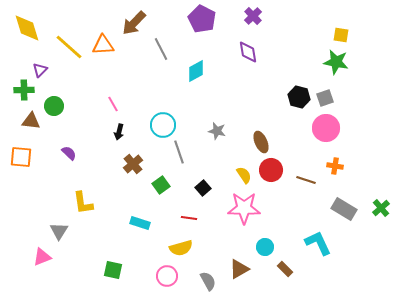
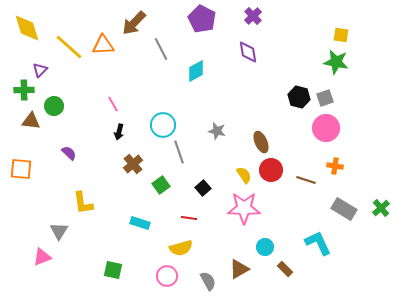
orange square at (21, 157): moved 12 px down
